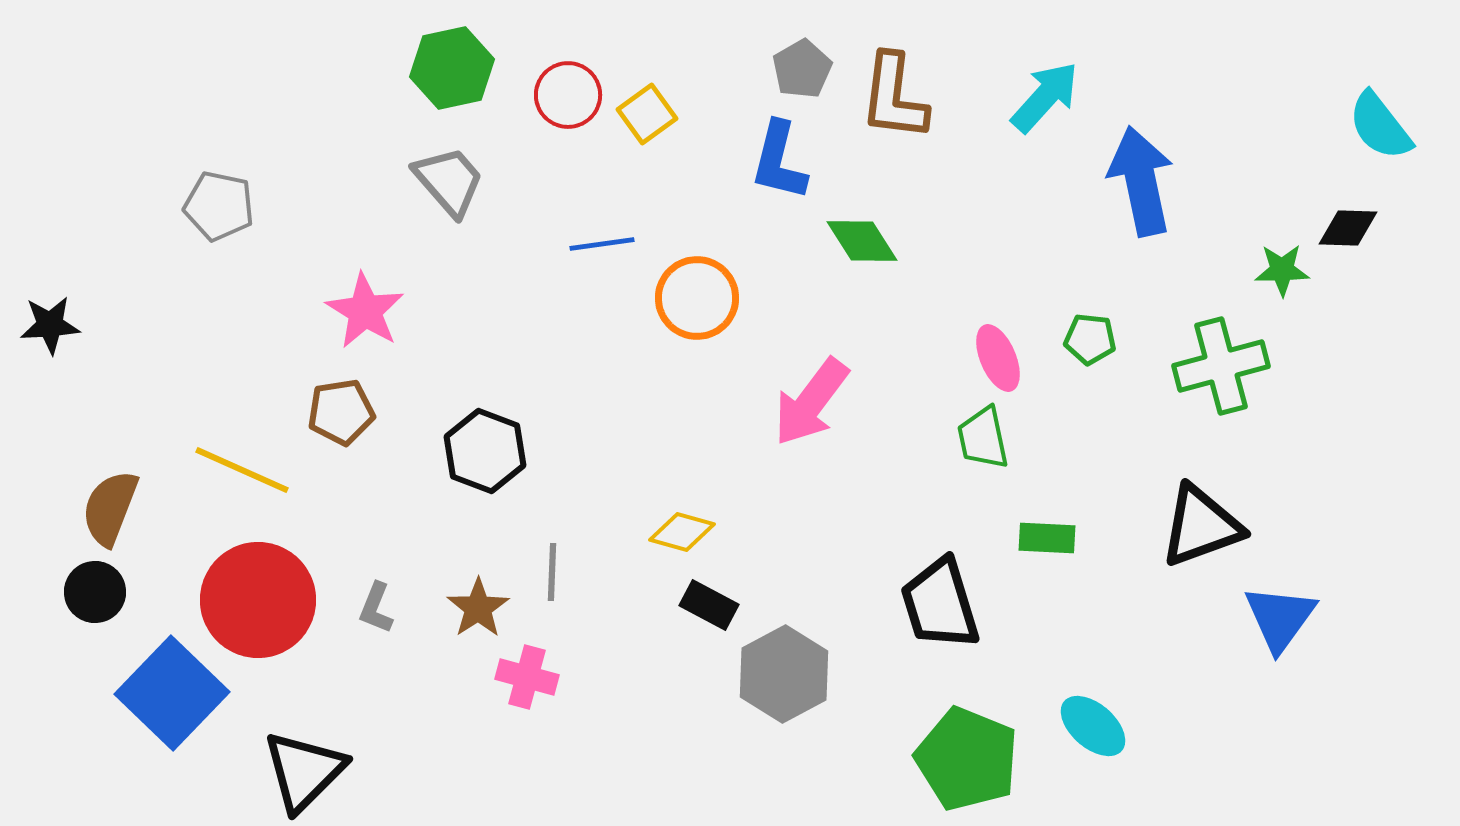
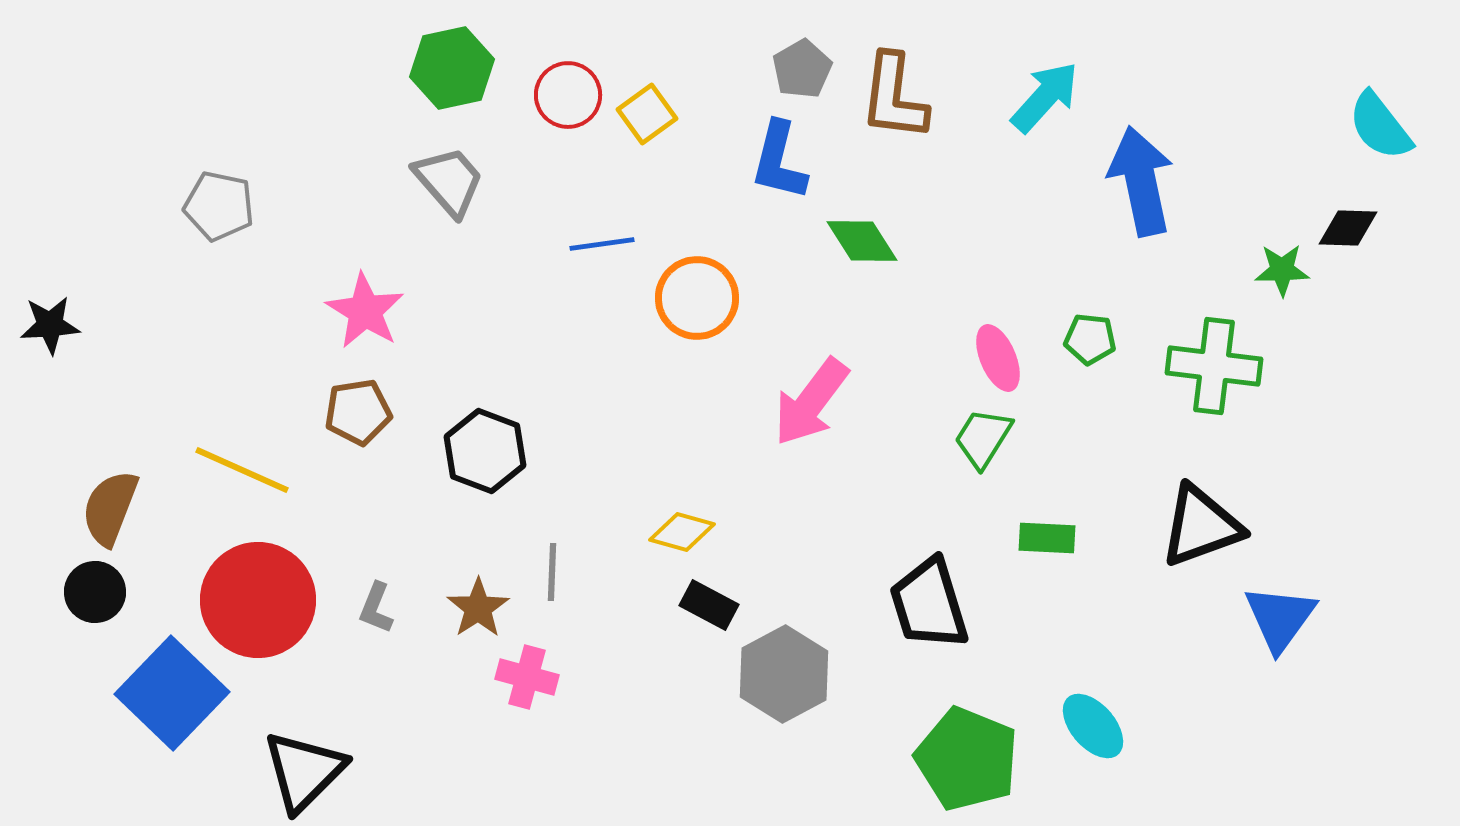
green cross at (1221, 366): moved 7 px left; rotated 22 degrees clockwise
brown pentagon at (341, 412): moved 17 px right
green trapezoid at (983, 438): rotated 44 degrees clockwise
black trapezoid at (940, 604): moved 11 px left
cyan ellipse at (1093, 726): rotated 8 degrees clockwise
